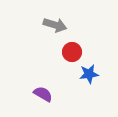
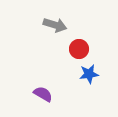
red circle: moved 7 px right, 3 px up
